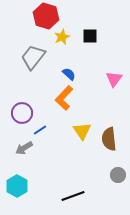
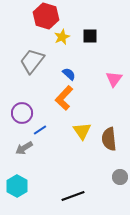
gray trapezoid: moved 1 px left, 4 px down
gray circle: moved 2 px right, 2 px down
